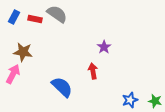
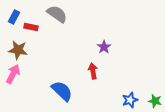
red rectangle: moved 4 px left, 8 px down
brown star: moved 5 px left, 2 px up
blue semicircle: moved 4 px down
